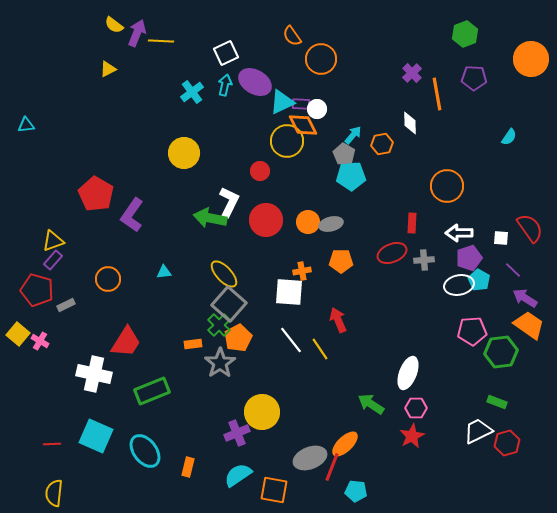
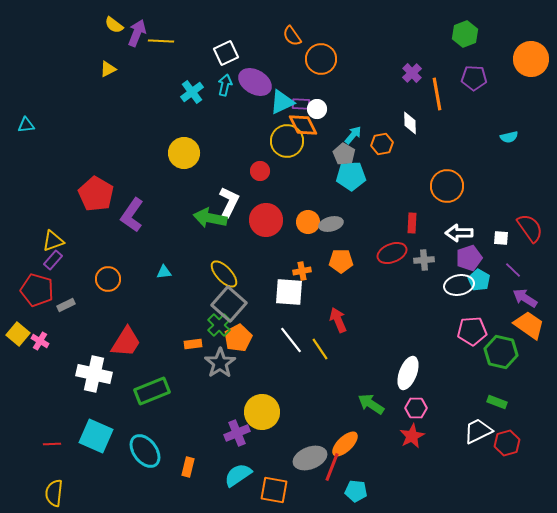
cyan semicircle at (509, 137): rotated 42 degrees clockwise
green hexagon at (501, 352): rotated 20 degrees clockwise
